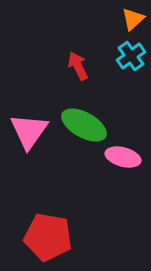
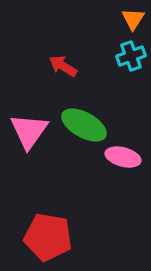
orange triangle: rotated 15 degrees counterclockwise
cyan cross: rotated 16 degrees clockwise
red arrow: moved 15 px left; rotated 32 degrees counterclockwise
